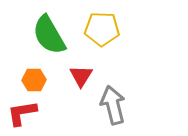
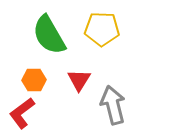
red triangle: moved 2 px left, 4 px down
red L-shape: rotated 28 degrees counterclockwise
